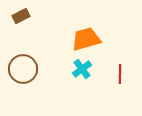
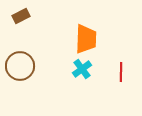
orange trapezoid: rotated 108 degrees clockwise
brown circle: moved 3 px left, 3 px up
red line: moved 1 px right, 2 px up
